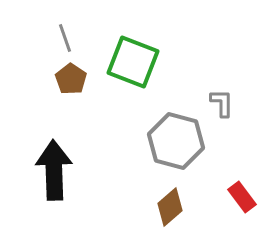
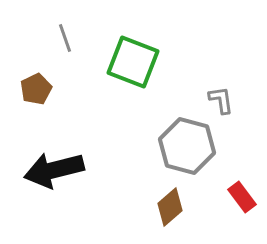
brown pentagon: moved 35 px left, 10 px down; rotated 12 degrees clockwise
gray L-shape: moved 1 px left, 3 px up; rotated 8 degrees counterclockwise
gray hexagon: moved 11 px right, 5 px down
black arrow: rotated 102 degrees counterclockwise
